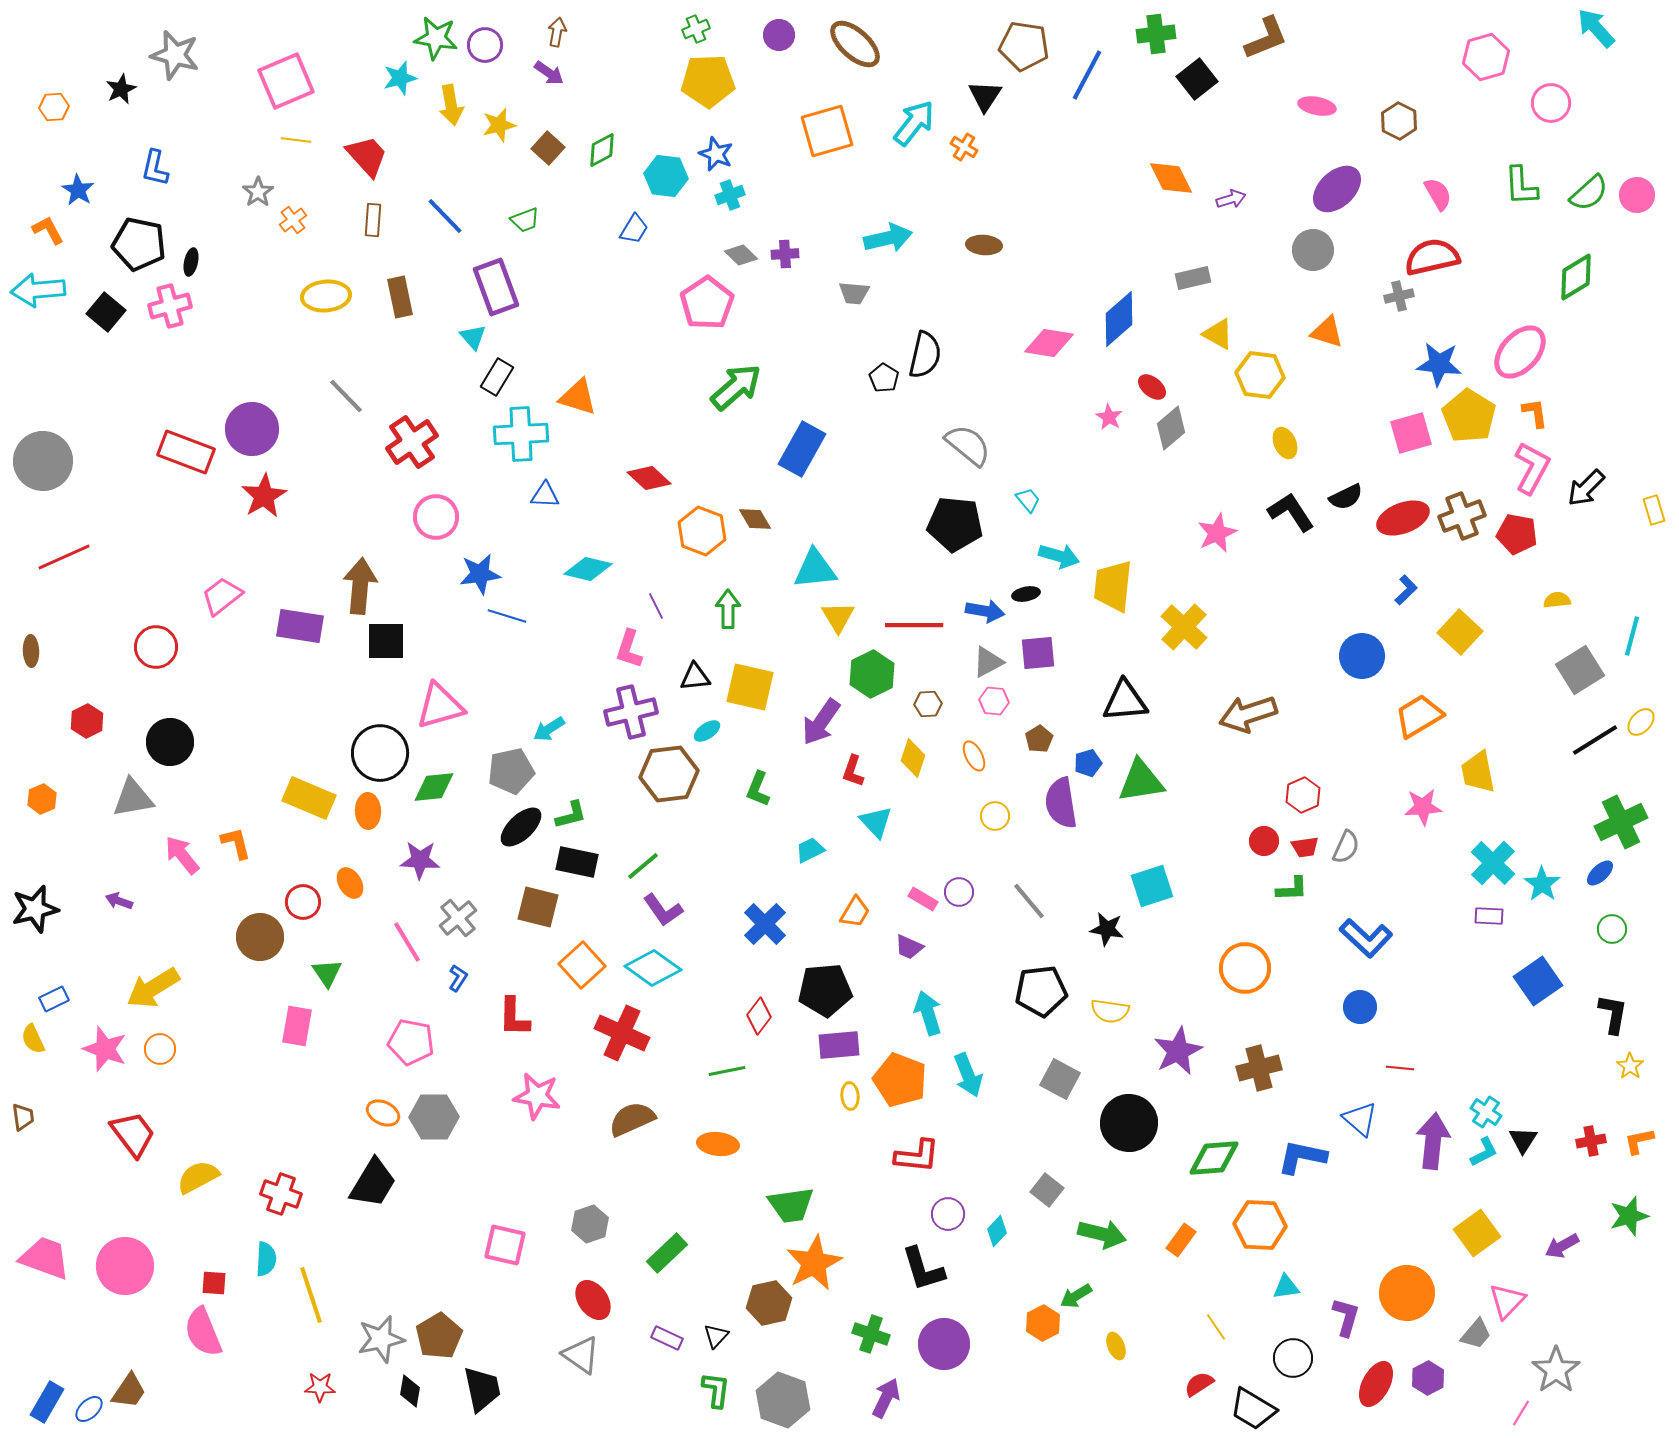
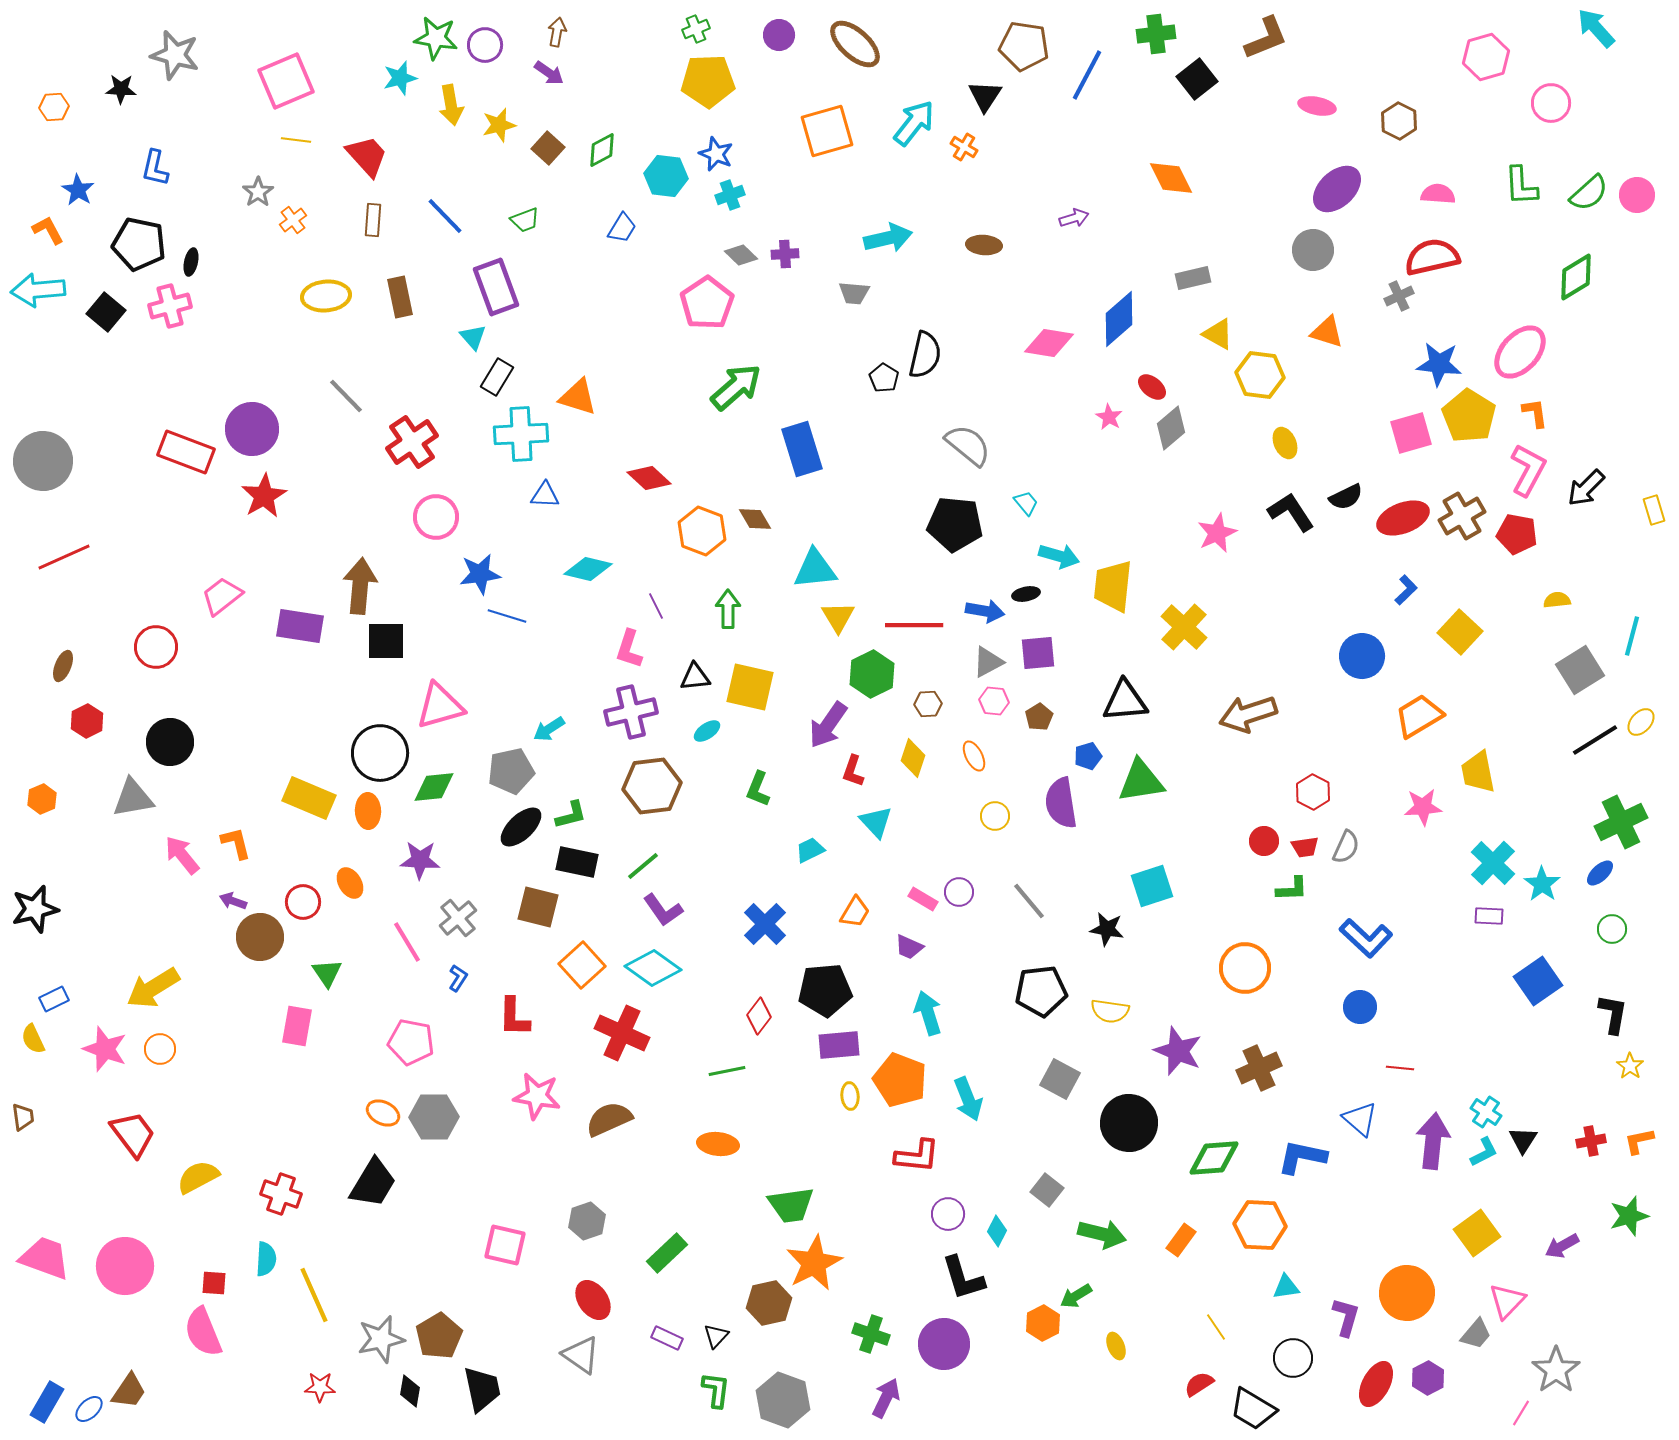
black star at (121, 89): rotated 28 degrees clockwise
pink semicircle at (1438, 194): rotated 56 degrees counterclockwise
purple arrow at (1231, 199): moved 157 px left, 19 px down
blue trapezoid at (634, 229): moved 12 px left, 1 px up
gray cross at (1399, 296): rotated 12 degrees counterclockwise
blue rectangle at (802, 449): rotated 46 degrees counterclockwise
pink L-shape at (1532, 468): moved 4 px left, 2 px down
cyan trapezoid at (1028, 500): moved 2 px left, 3 px down
brown cross at (1462, 516): rotated 9 degrees counterclockwise
brown ellipse at (31, 651): moved 32 px right, 15 px down; rotated 24 degrees clockwise
purple arrow at (821, 722): moved 7 px right, 3 px down
brown pentagon at (1039, 739): moved 22 px up
blue pentagon at (1088, 763): moved 7 px up
brown hexagon at (669, 774): moved 17 px left, 12 px down
red hexagon at (1303, 795): moved 10 px right, 3 px up; rotated 8 degrees counterclockwise
purple arrow at (119, 901): moved 114 px right
purple star at (1178, 1051): rotated 24 degrees counterclockwise
brown cross at (1259, 1068): rotated 9 degrees counterclockwise
cyan arrow at (968, 1075): moved 24 px down
brown semicircle at (632, 1119): moved 23 px left
gray hexagon at (590, 1224): moved 3 px left, 3 px up
cyan diamond at (997, 1231): rotated 16 degrees counterclockwise
black L-shape at (923, 1269): moved 40 px right, 9 px down
yellow line at (311, 1295): moved 3 px right; rotated 6 degrees counterclockwise
